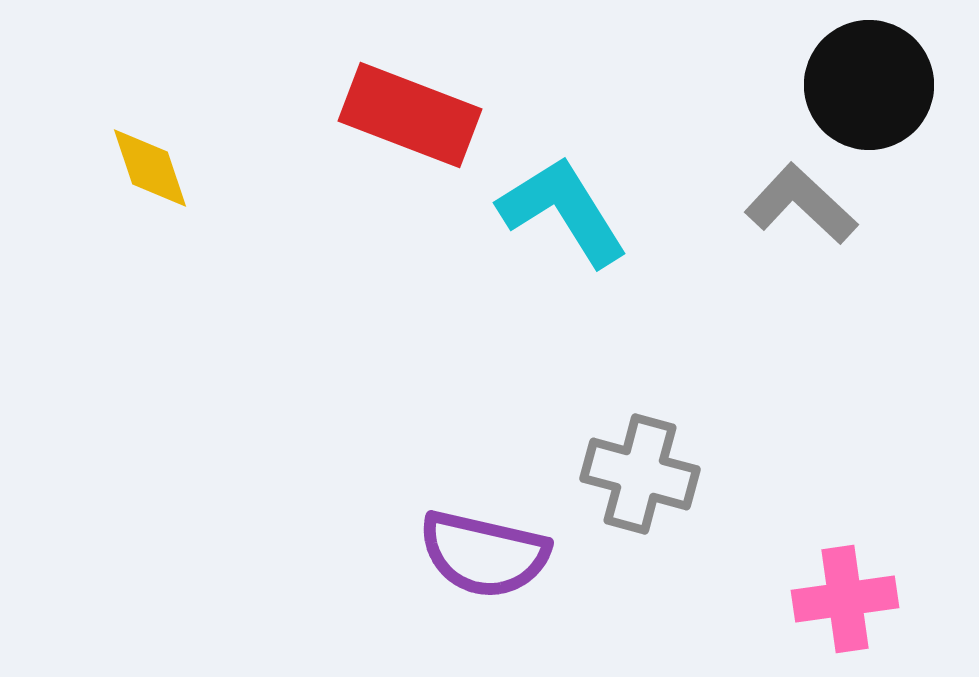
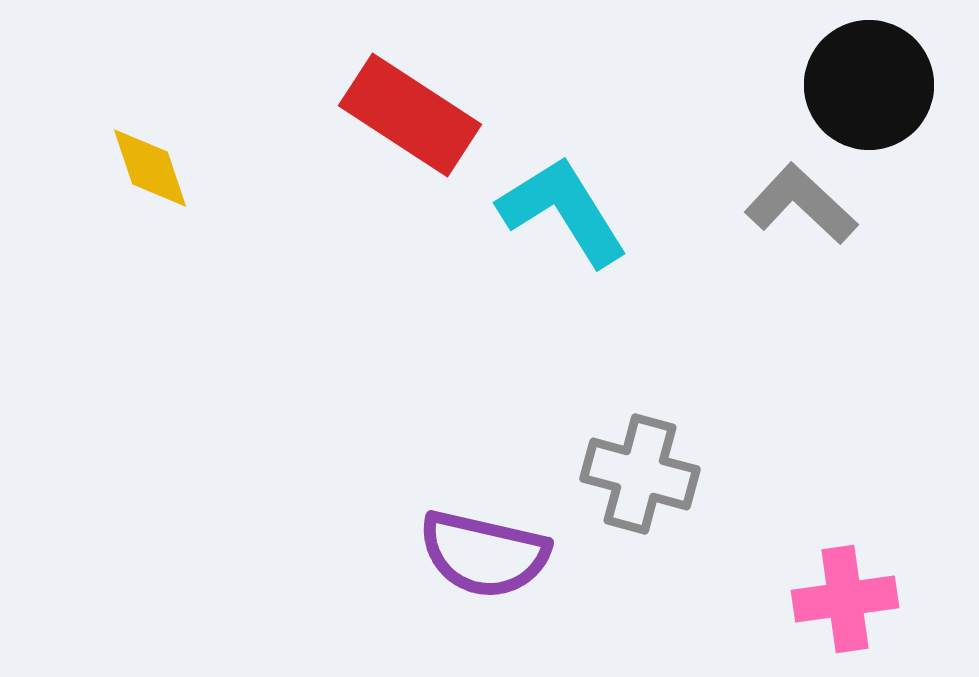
red rectangle: rotated 12 degrees clockwise
